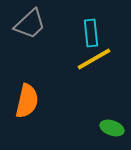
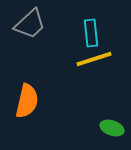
yellow line: rotated 12 degrees clockwise
